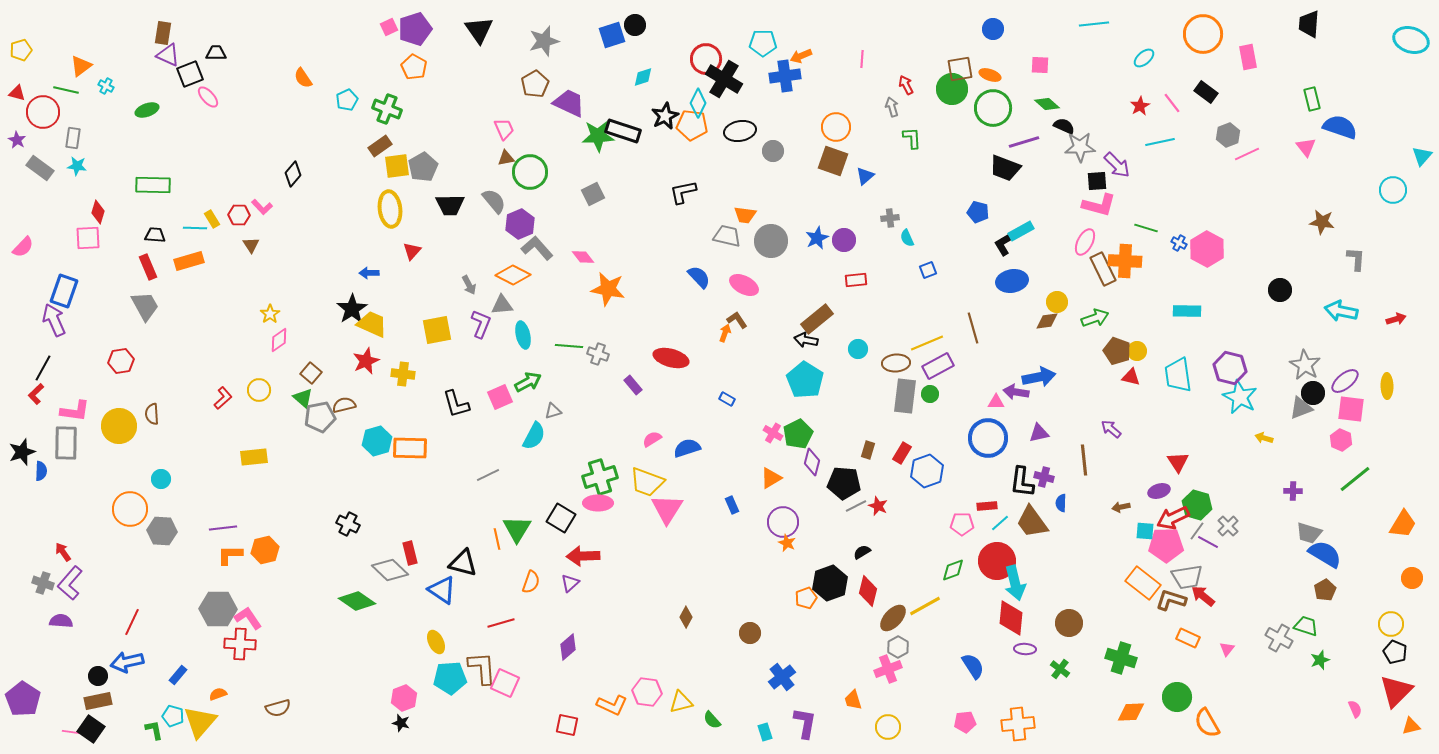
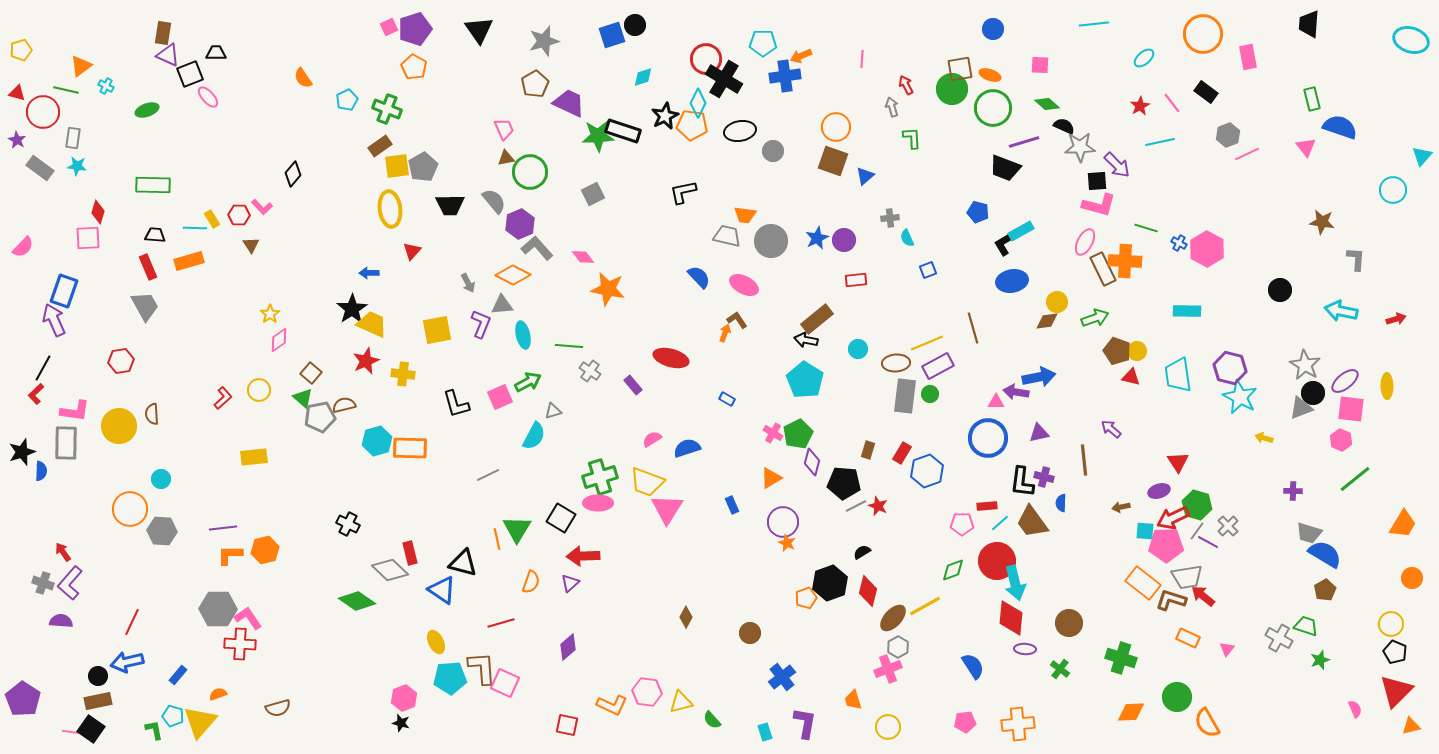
gray arrow at (469, 285): moved 1 px left, 2 px up
gray cross at (598, 354): moved 8 px left, 17 px down; rotated 15 degrees clockwise
